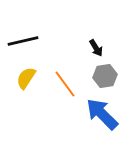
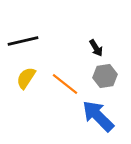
orange line: rotated 16 degrees counterclockwise
blue arrow: moved 4 px left, 2 px down
